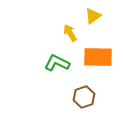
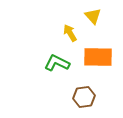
yellow triangle: rotated 36 degrees counterclockwise
brown hexagon: rotated 10 degrees clockwise
